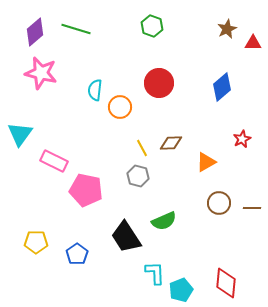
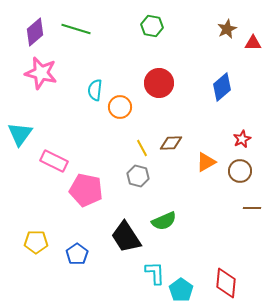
green hexagon: rotated 10 degrees counterclockwise
brown circle: moved 21 px right, 32 px up
cyan pentagon: rotated 15 degrees counterclockwise
